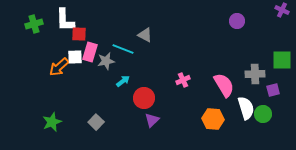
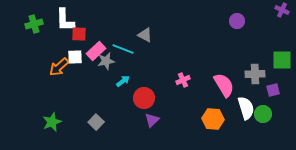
pink rectangle: moved 6 px right, 1 px up; rotated 30 degrees clockwise
